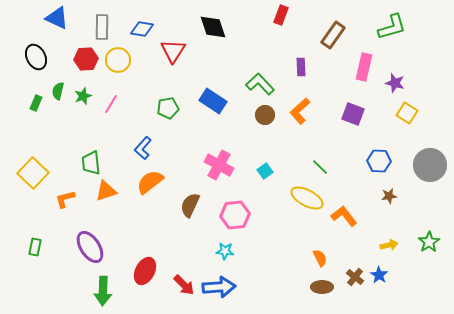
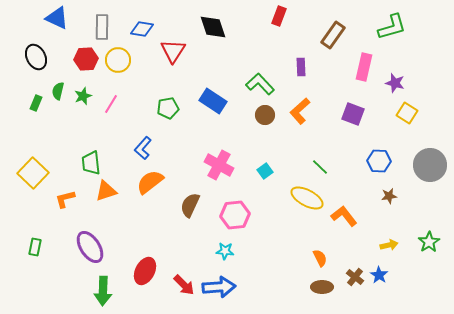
red rectangle at (281, 15): moved 2 px left, 1 px down
